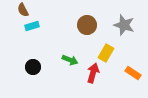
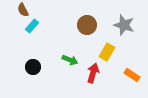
cyan rectangle: rotated 32 degrees counterclockwise
yellow rectangle: moved 1 px right, 1 px up
orange rectangle: moved 1 px left, 2 px down
